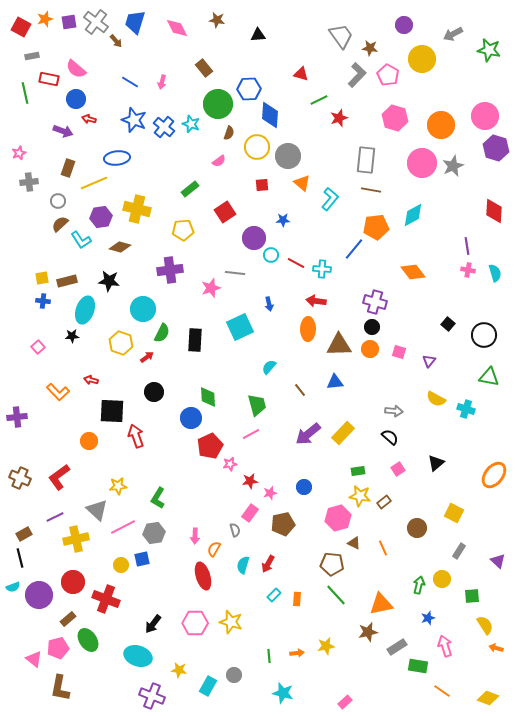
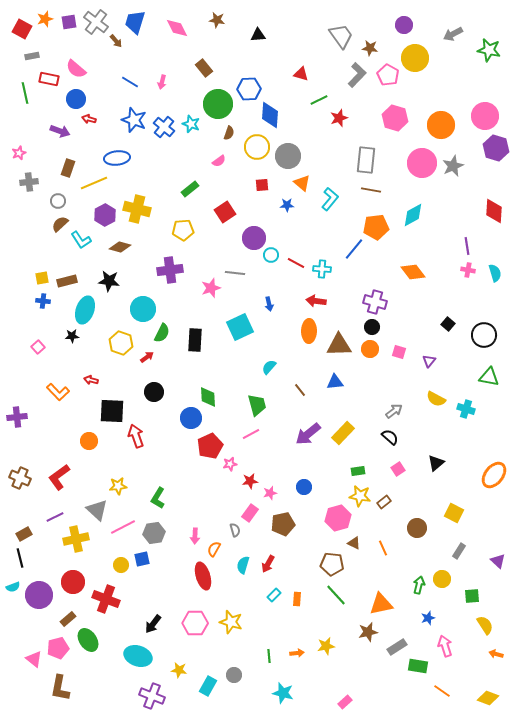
red square at (21, 27): moved 1 px right, 2 px down
yellow circle at (422, 59): moved 7 px left, 1 px up
purple arrow at (63, 131): moved 3 px left
purple hexagon at (101, 217): moved 4 px right, 2 px up; rotated 20 degrees counterclockwise
blue star at (283, 220): moved 4 px right, 15 px up
orange ellipse at (308, 329): moved 1 px right, 2 px down
gray arrow at (394, 411): rotated 42 degrees counterclockwise
orange arrow at (496, 648): moved 6 px down
